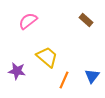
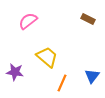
brown rectangle: moved 2 px right, 1 px up; rotated 16 degrees counterclockwise
purple star: moved 2 px left, 1 px down
orange line: moved 2 px left, 3 px down
